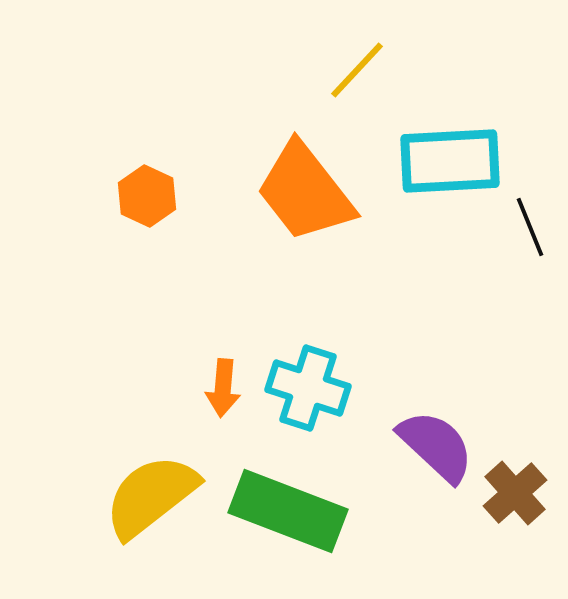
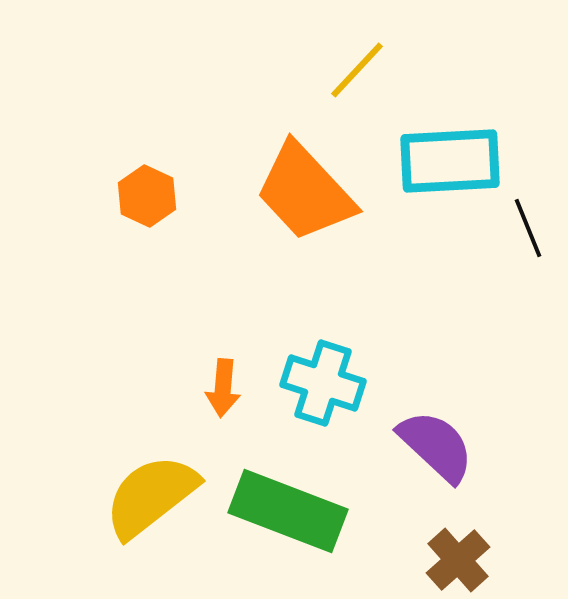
orange trapezoid: rotated 5 degrees counterclockwise
black line: moved 2 px left, 1 px down
cyan cross: moved 15 px right, 5 px up
brown cross: moved 57 px left, 67 px down
